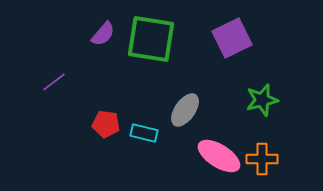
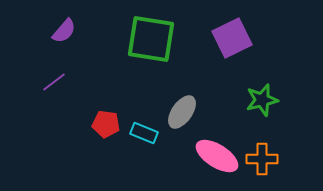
purple semicircle: moved 39 px left, 3 px up
gray ellipse: moved 3 px left, 2 px down
cyan rectangle: rotated 8 degrees clockwise
pink ellipse: moved 2 px left
